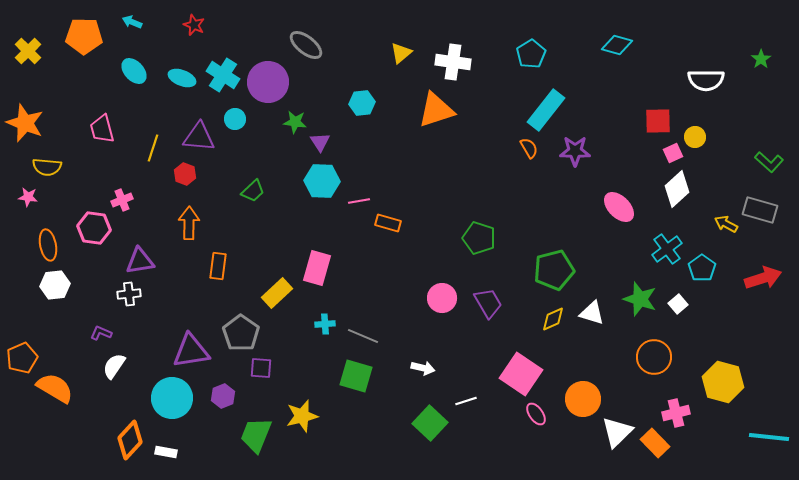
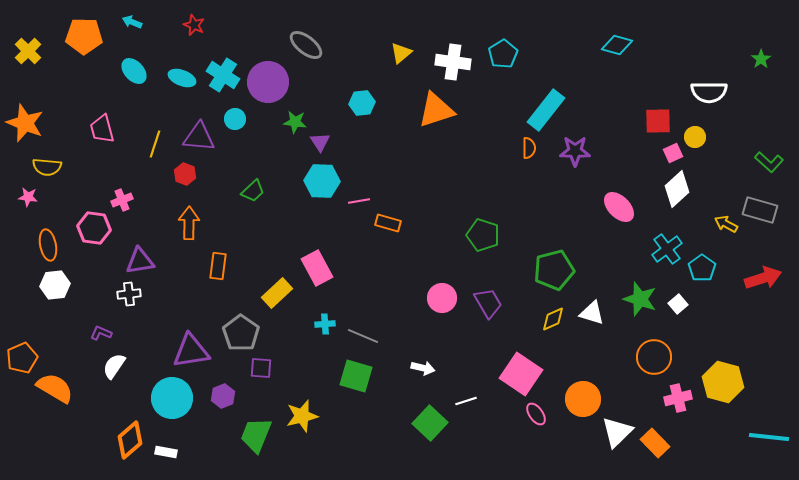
cyan pentagon at (531, 54): moved 28 px left
white semicircle at (706, 80): moved 3 px right, 12 px down
yellow line at (153, 148): moved 2 px right, 4 px up
orange semicircle at (529, 148): rotated 30 degrees clockwise
green pentagon at (479, 238): moved 4 px right, 3 px up
pink rectangle at (317, 268): rotated 44 degrees counterclockwise
pink cross at (676, 413): moved 2 px right, 15 px up
orange diamond at (130, 440): rotated 6 degrees clockwise
